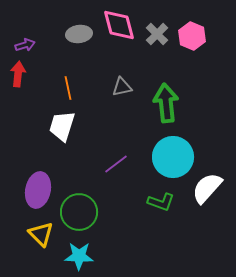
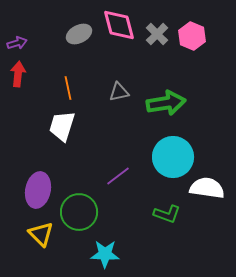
gray ellipse: rotated 20 degrees counterclockwise
purple arrow: moved 8 px left, 2 px up
gray triangle: moved 3 px left, 5 px down
green arrow: rotated 87 degrees clockwise
purple line: moved 2 px right, 12 px down
white semicircle: rotated 56 degrees clockwise
green L-shape: moved 6 px right, 12 px down
cyan star: moved 26 px right, 2 px up
